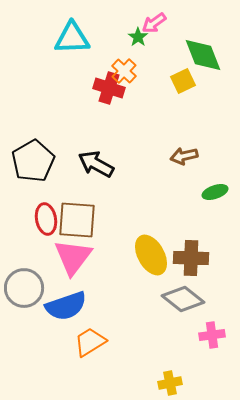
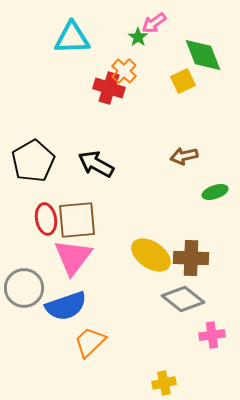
brown square: rotated 9 degrees counterclockwise
yellow ellipse: rotated 27 degrees counterclockwise
orange trapezoid: rotated 12 degrees counterclockwise
yellow cross: moved 6 px left
